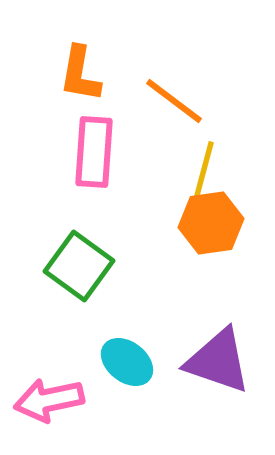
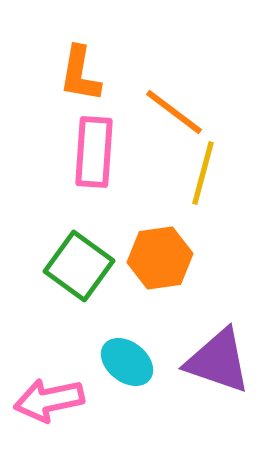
orange line: moved 11 px down
orange hexagon: moved 51 px left, 35 px down
